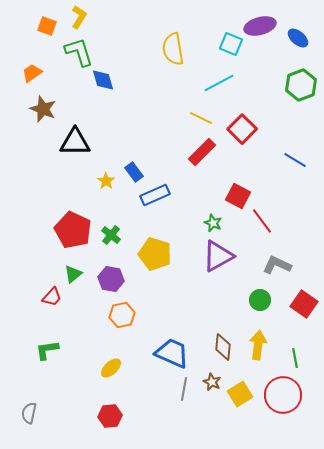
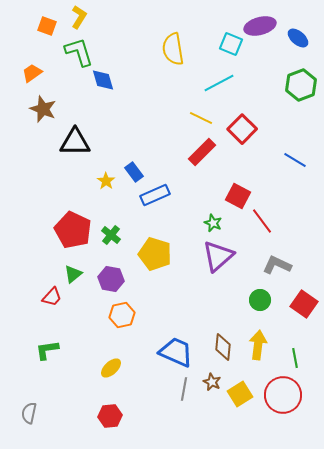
purple triangle at (218, 256): rotated 12 degrees counterclockwise
blue trapezoid at (172, 353): moved 4 px right, 1 px up
